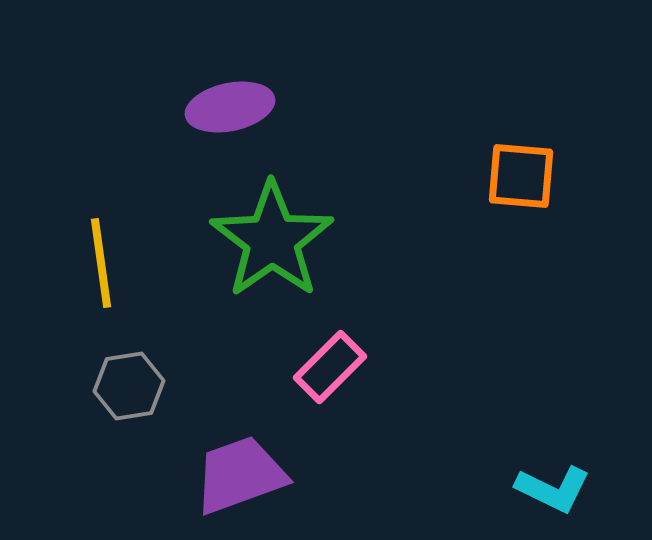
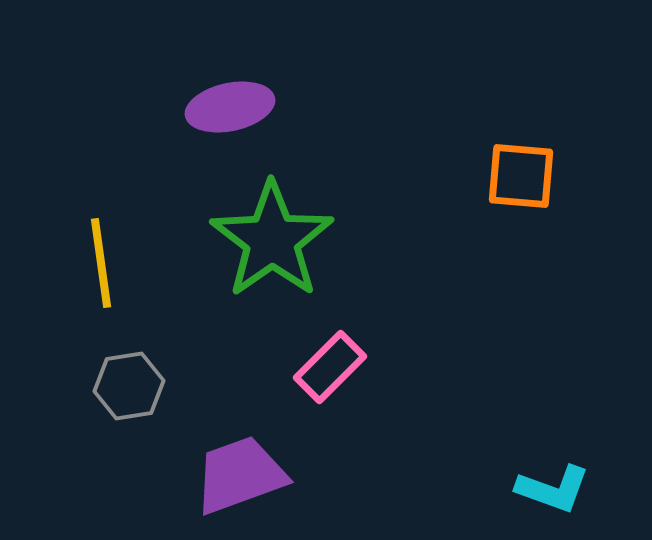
cyan L-shape: rotated 6 degrees counterclockwise
